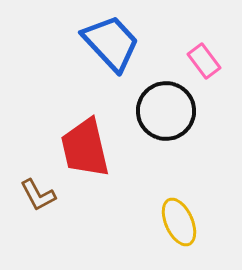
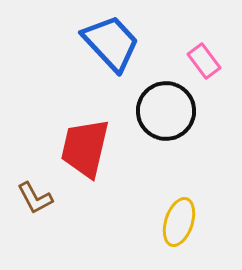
red trapezoid: rotated 26 degrees clockwise
brown L-shape: moved 3 px left, 3 px down
yellow ellipse: rotated 42 degrees clockwise
